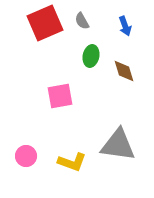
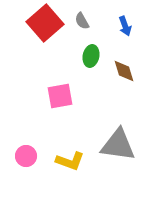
red square: rotated 18 degrees counterclockwise
yellow L-shape: moved 2 px left, 1 px up
